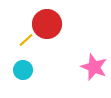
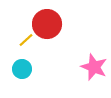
cyan circle: moved 1 px left, 1 px up
